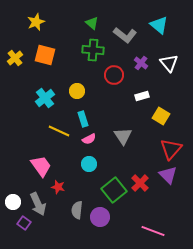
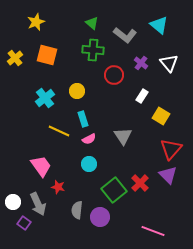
orange square: moved 2 px right
white rectangle: rotated 40 degrees counterclockwise
